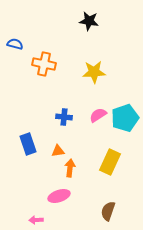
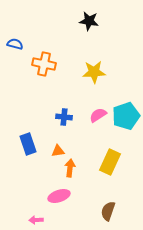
cyan pentagon: moved 1 px right, 2 px up
